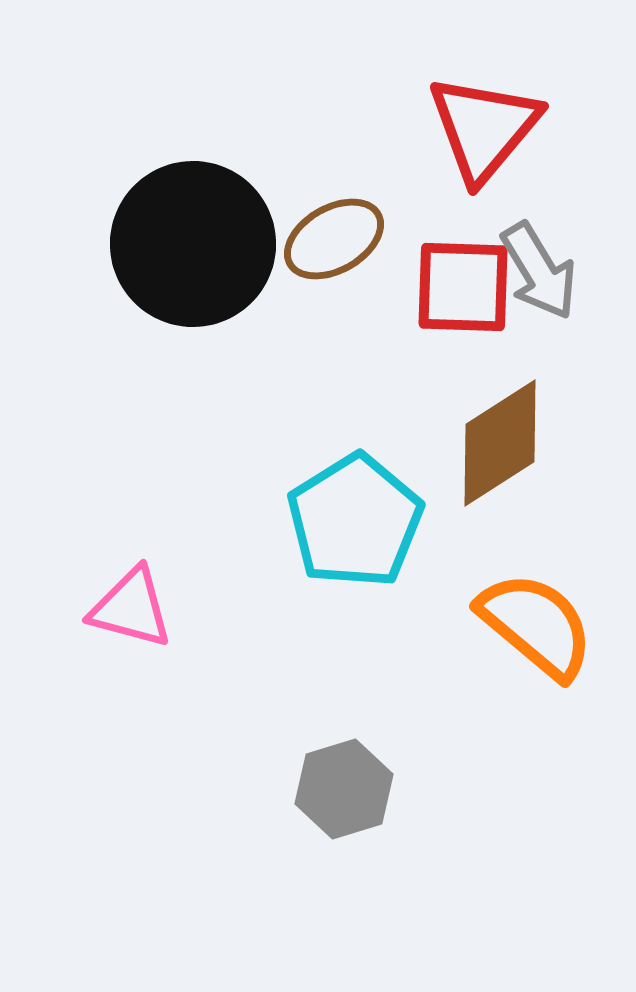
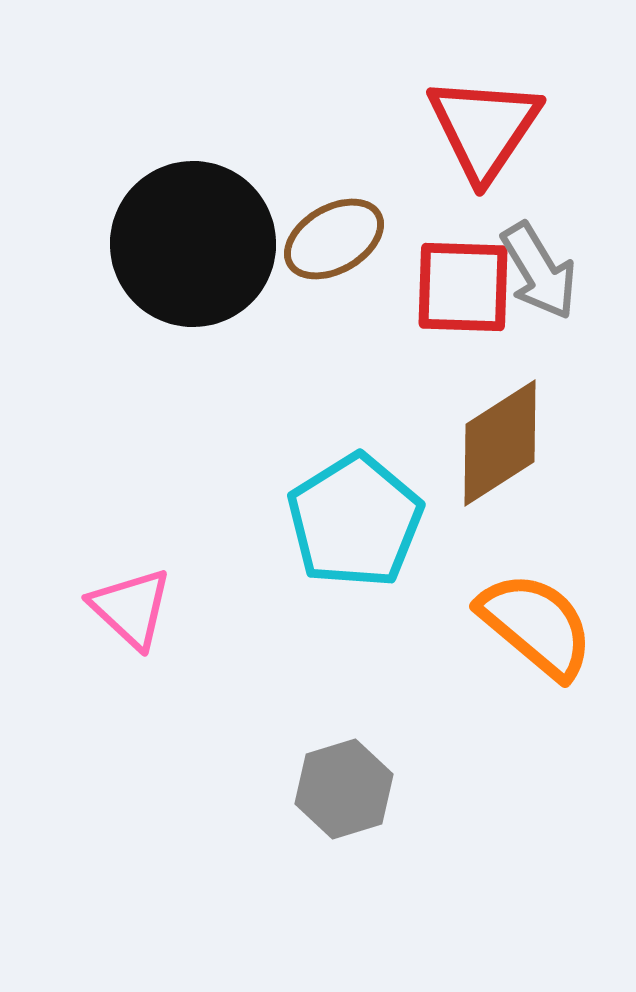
red triangle: rotated 6 degrees counterclockwise
pink triangle: rotated 28 degrees clockwise
